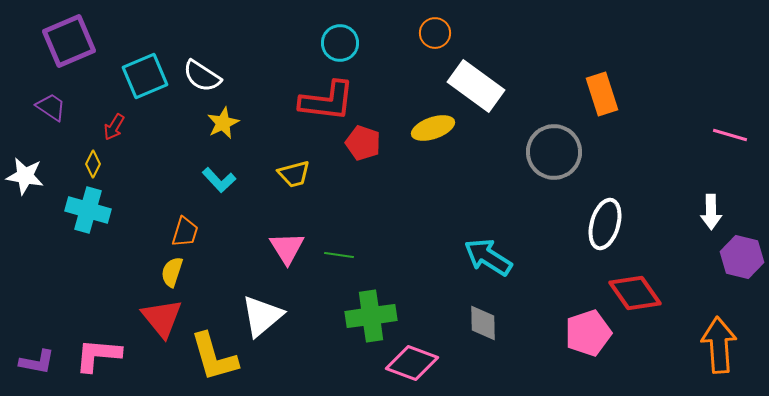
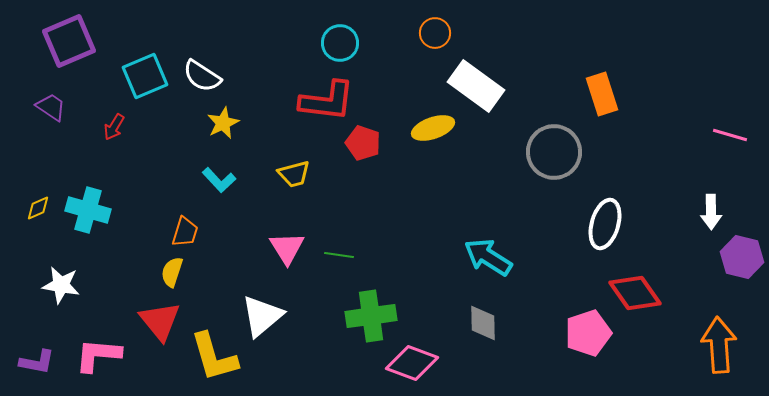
yellow diamond: moved 55 px left, 44 px down; rotated 40 degrees clockwise
white star: moved 36 px right, 109 px down
red triangle: moved 2 px left, 3 px down
